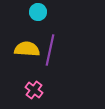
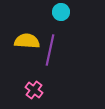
cyan circle: moved 23 px right
yellow semicircle: moved 8 px up
